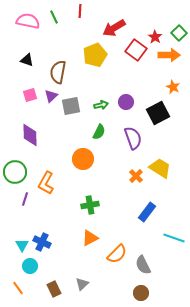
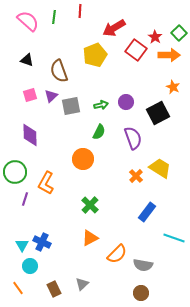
green line: rotated 32 degrees clockwise
pink semicircle: rotated 30 degrees clockwise
brown semicircle: moved 1 px right, 1 px up; rotated 30 degrees counterclockwise
green cross: rotated 36 degrees counterclockwise
gray semicircle: rotated 54 degrees counterclockwise
